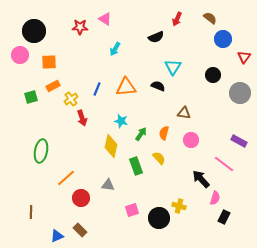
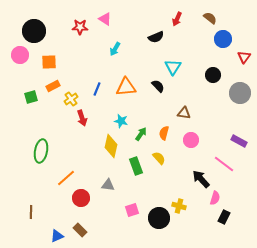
black semicircle at (158, 86): rotated 24 degrees clockwise
